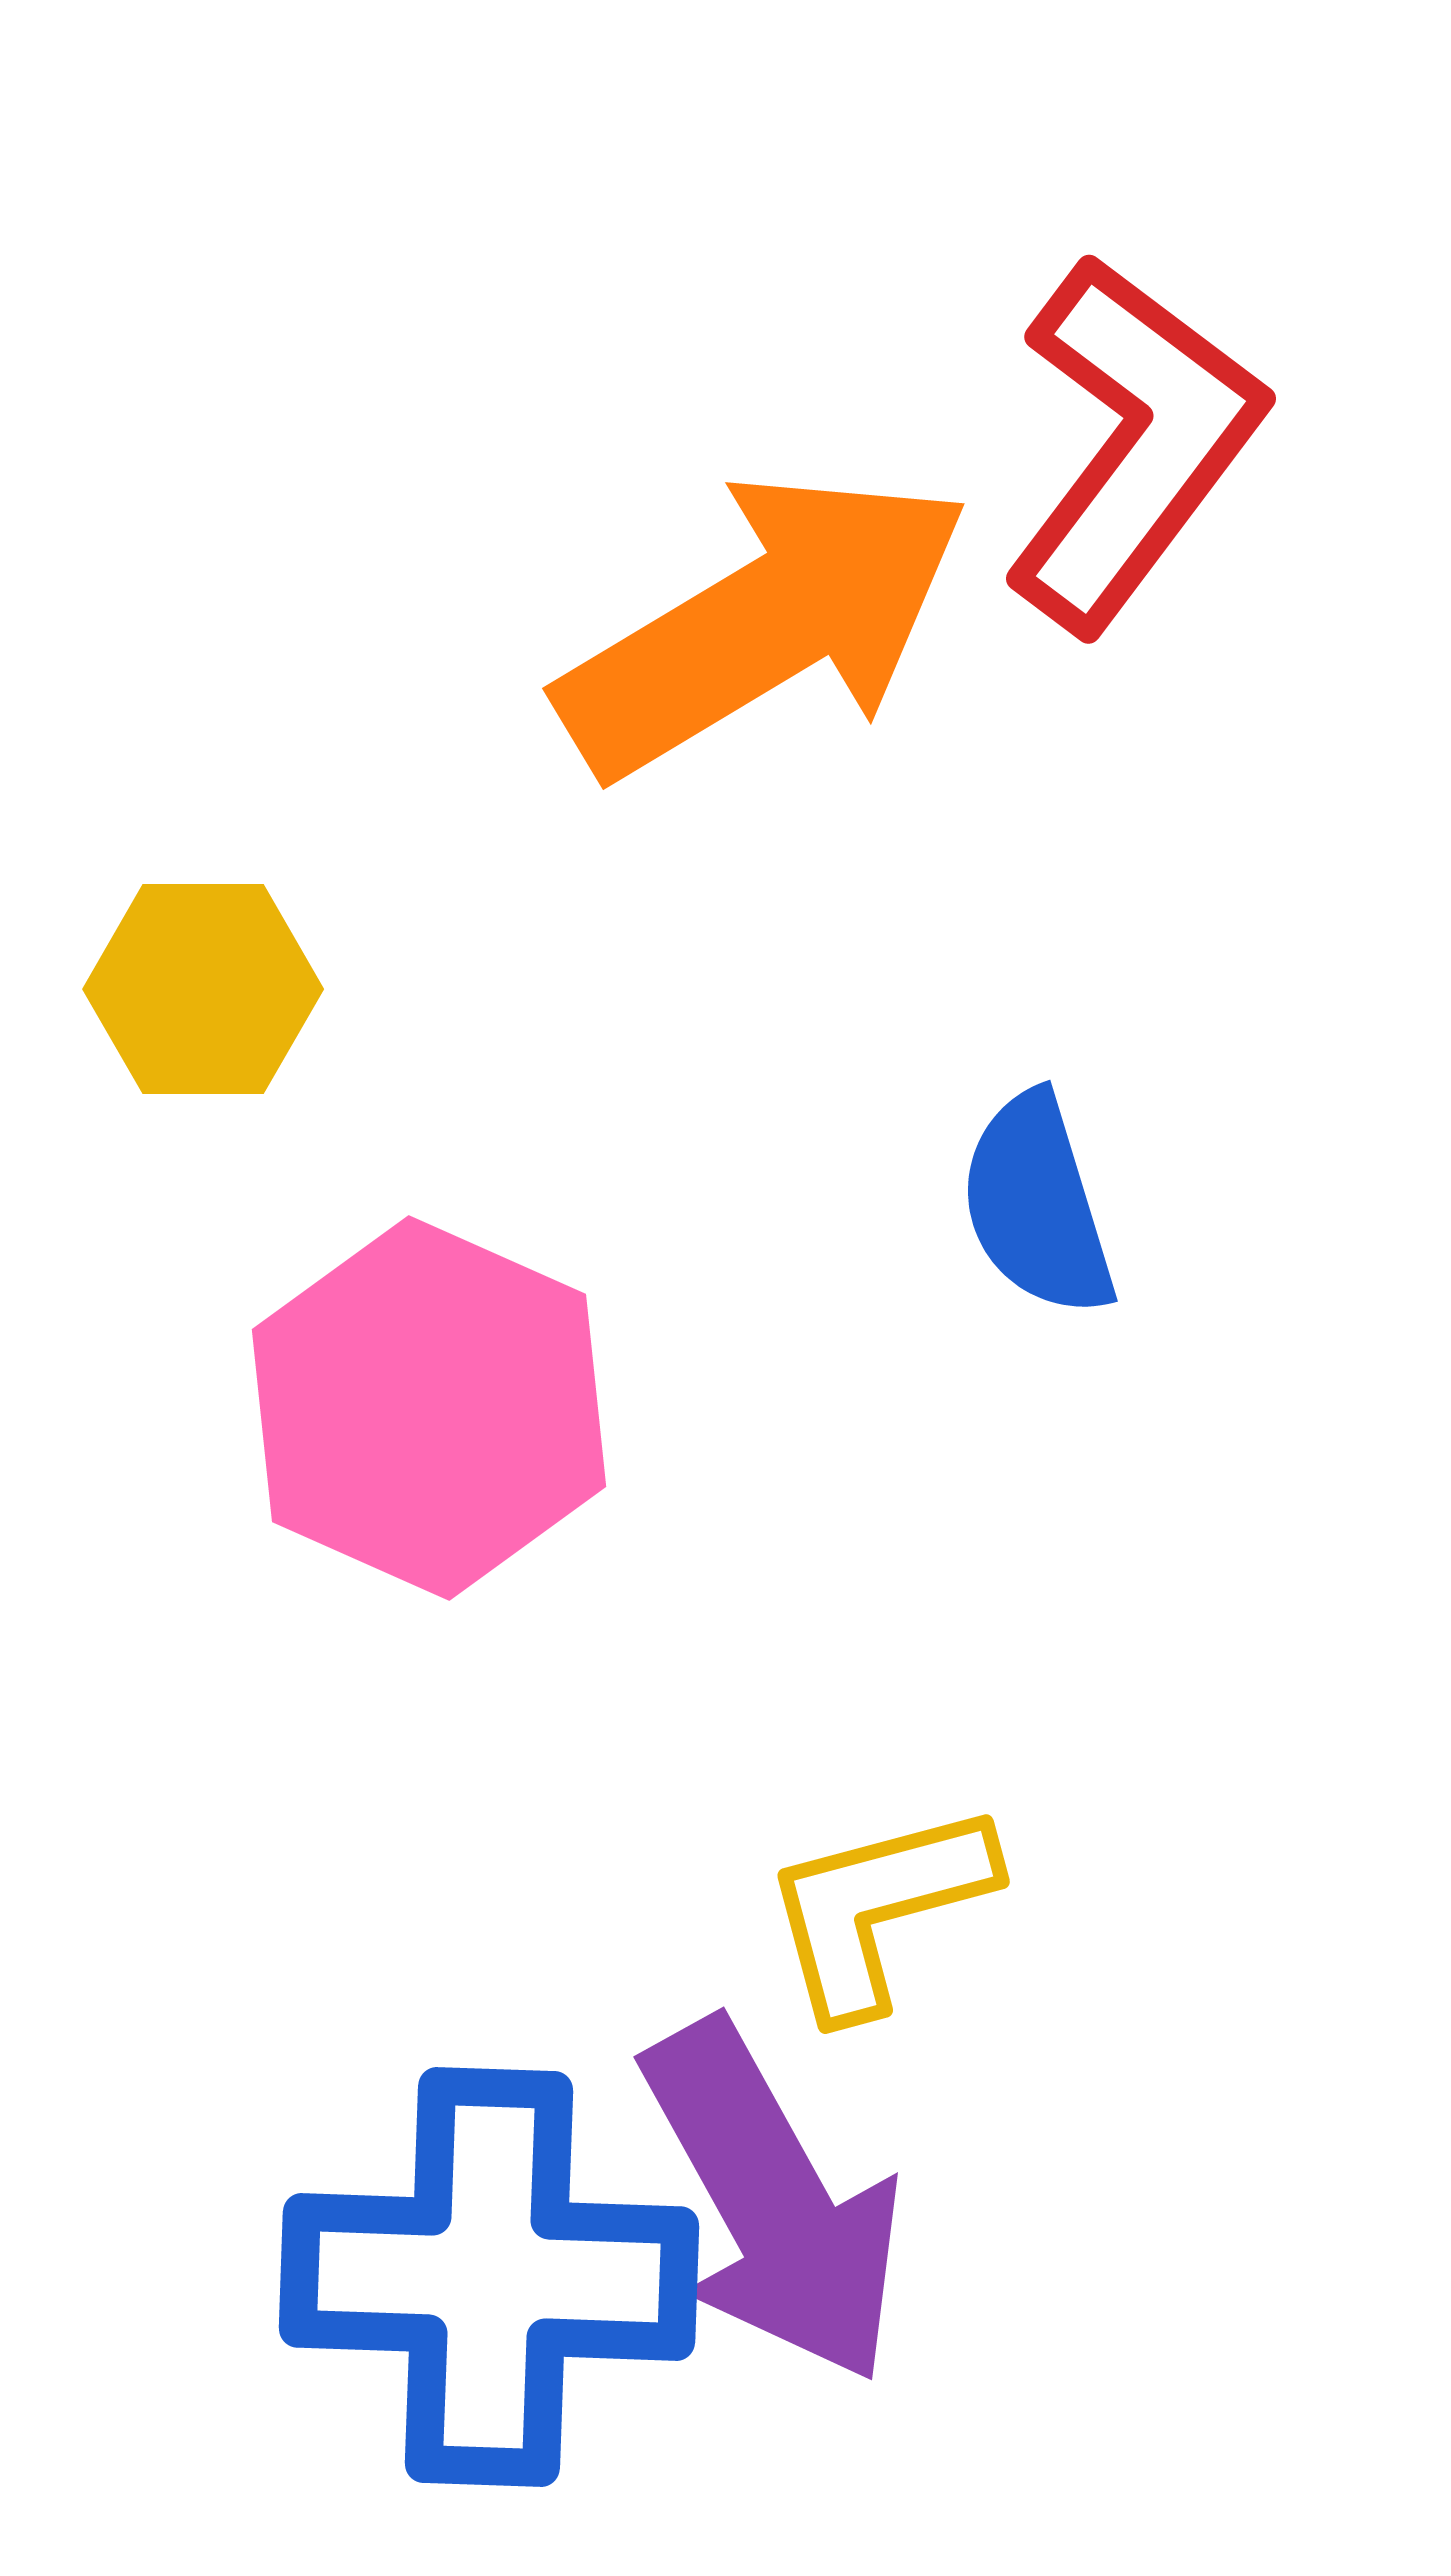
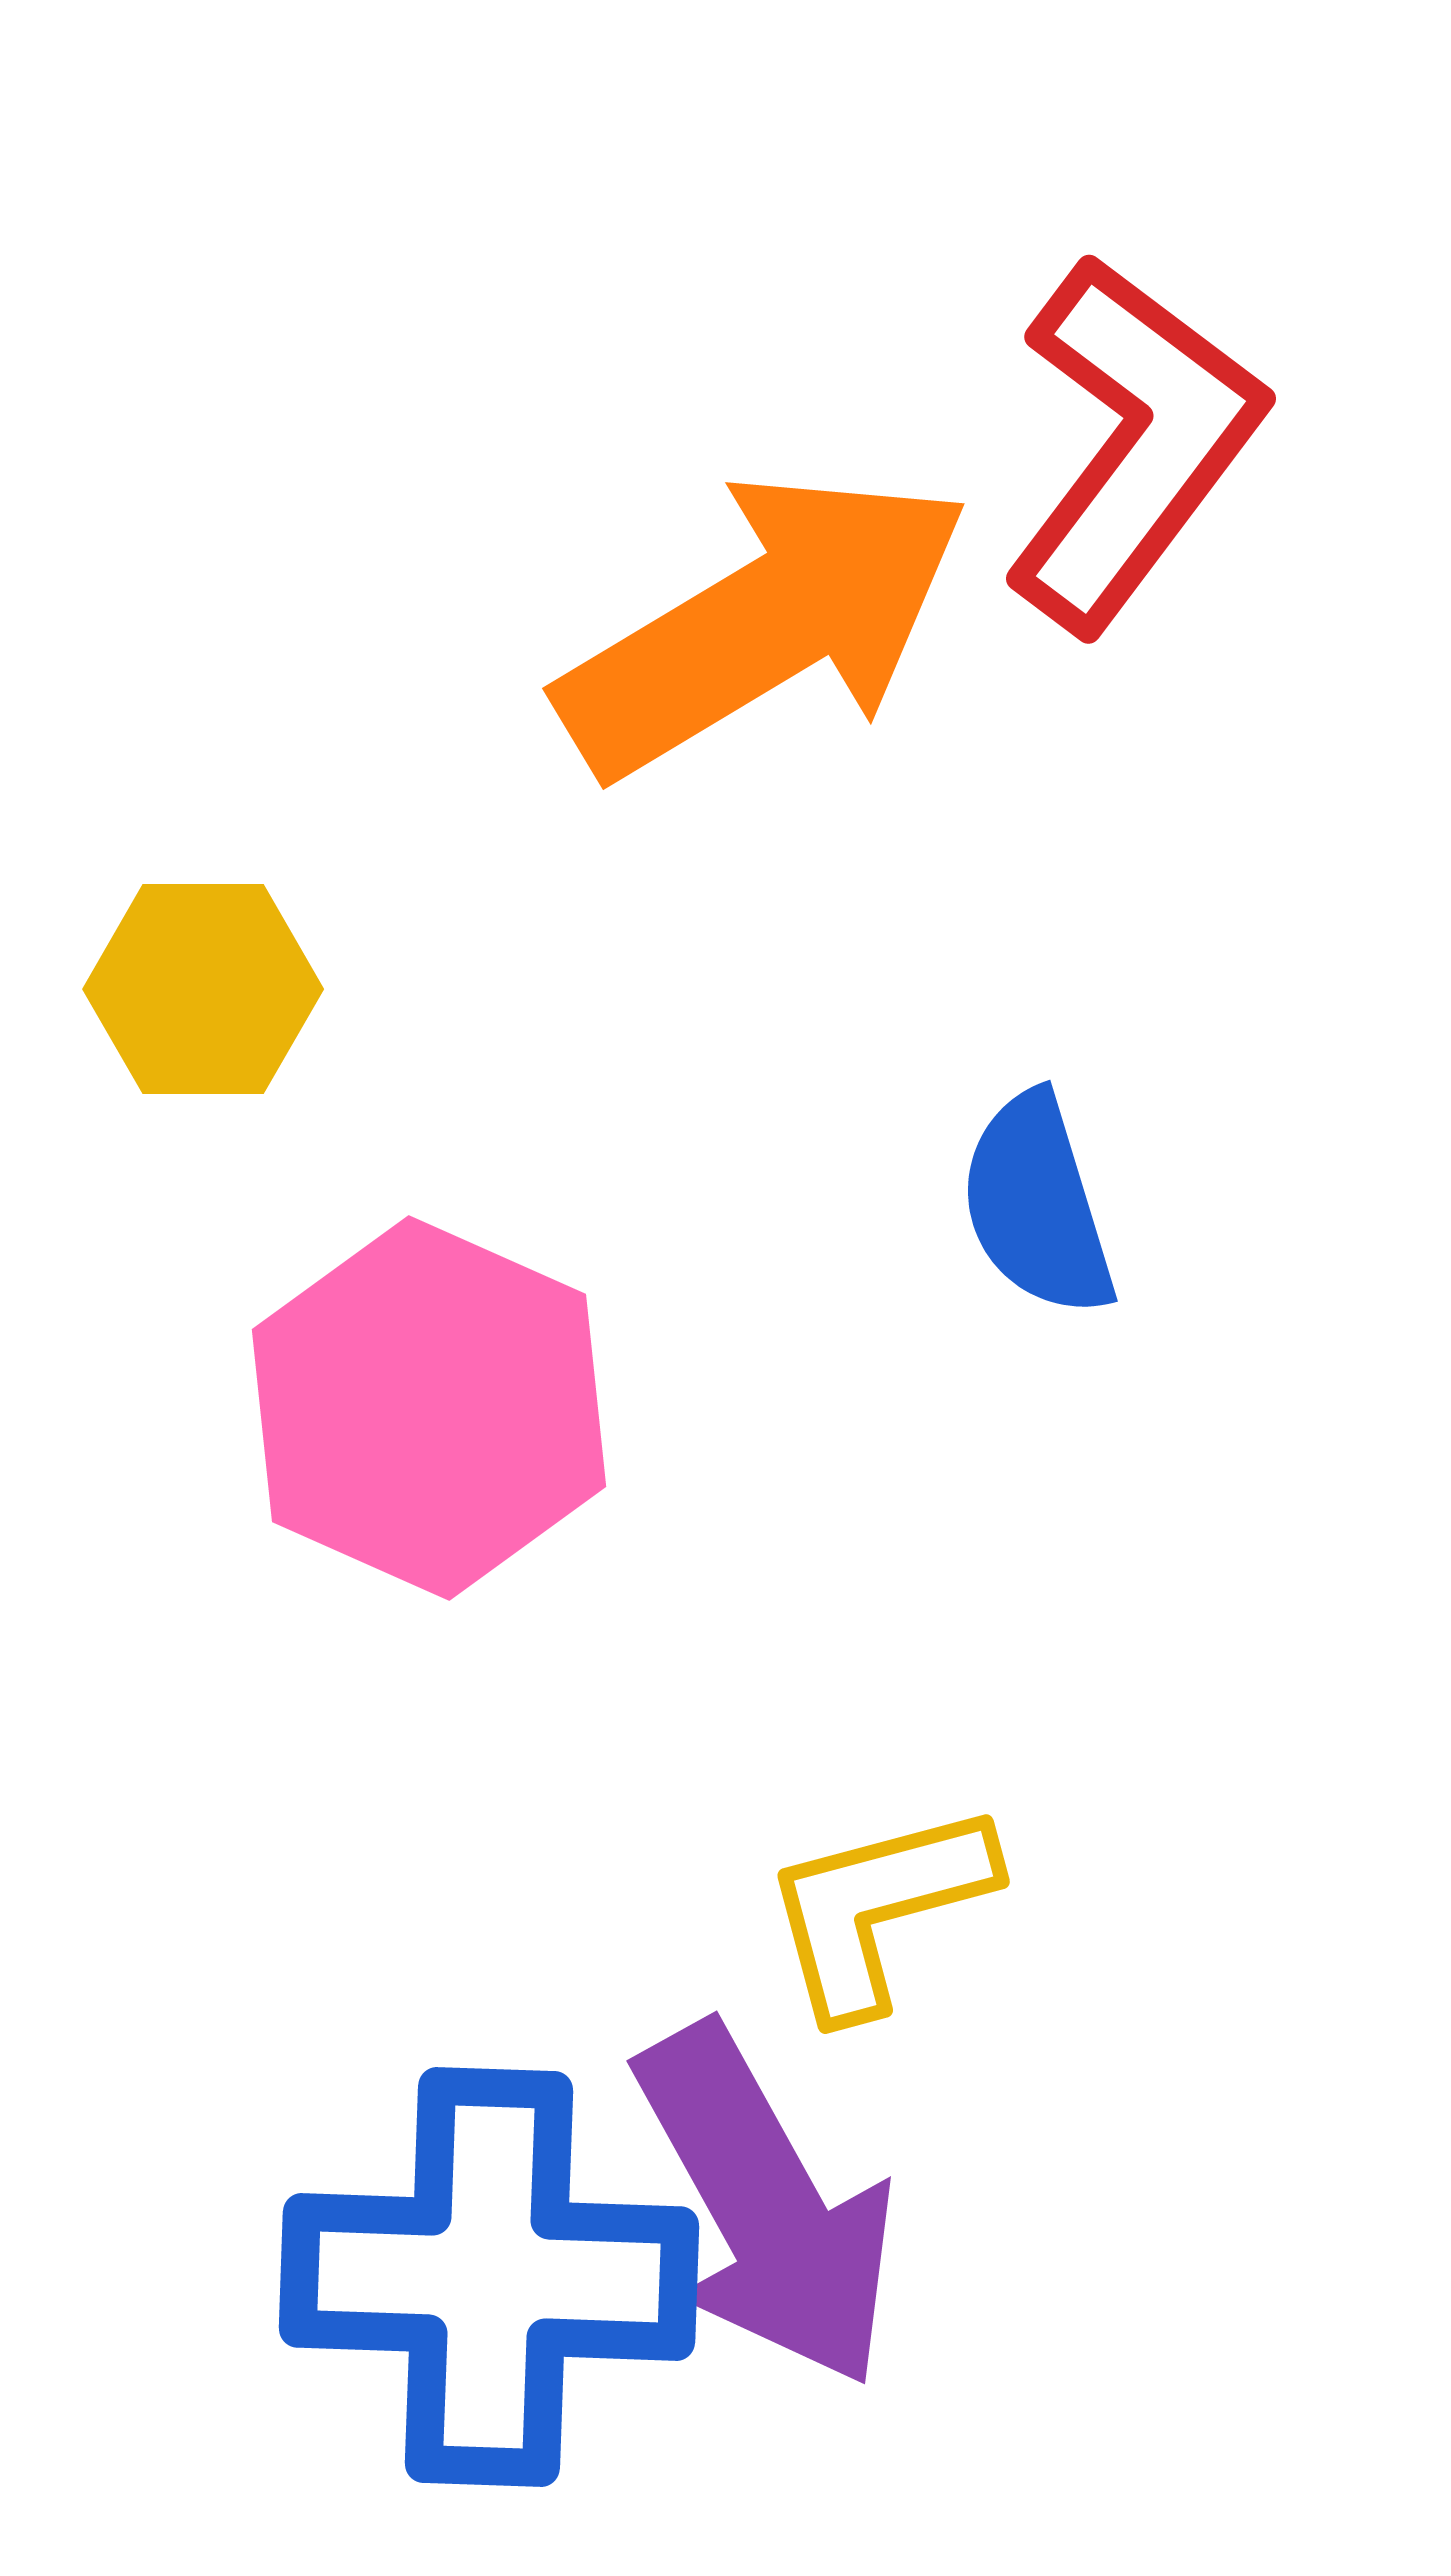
purple arrow: moved 7 px left, 4 px down
